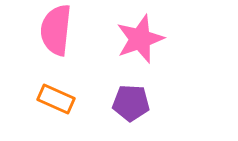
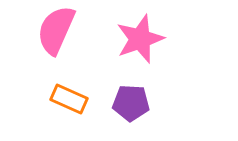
pink semicircle: rotated 18 degrees clockwise
orange rectangle: moved 13 px right
